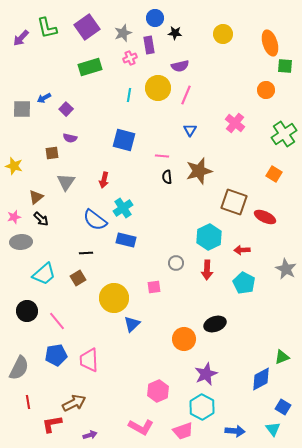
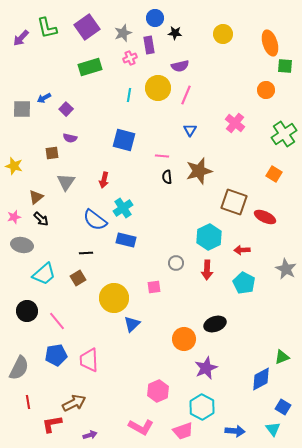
gray ellipse at (21, 242): moved 1 px right, 3 px down; rotated 15 degrees clockwise
purple star at (206, 374): moved 6 px up
